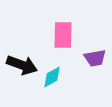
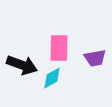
pink rectangle: moved 4 px left, 13 px down
cyan diamond: moved 1 px down
